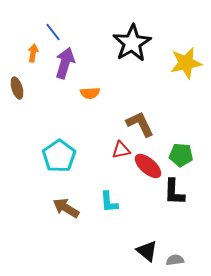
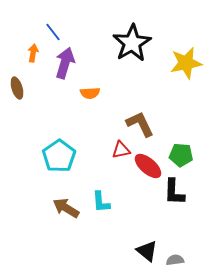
cyan L-shape: moved 8 px left
